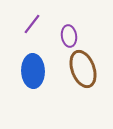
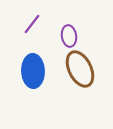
brown ellipse: moved 3 px left; rotated 6 degrees counterclockwise
